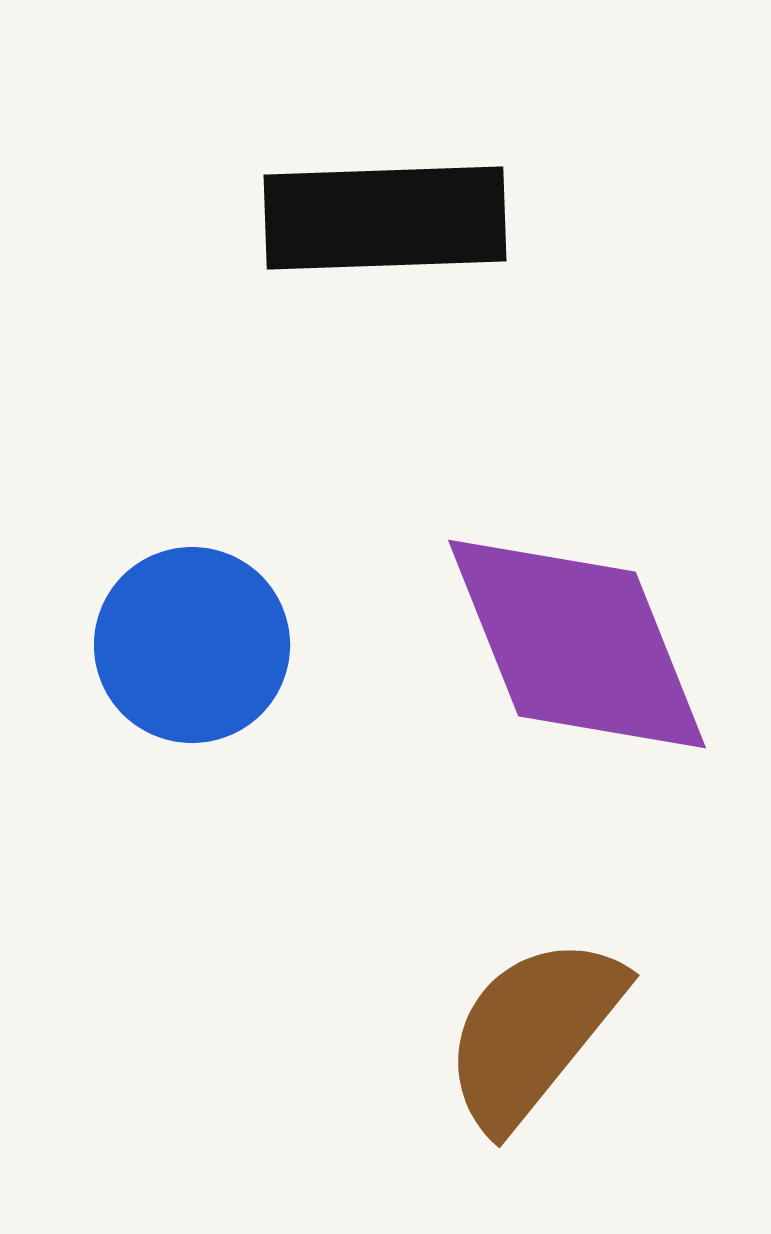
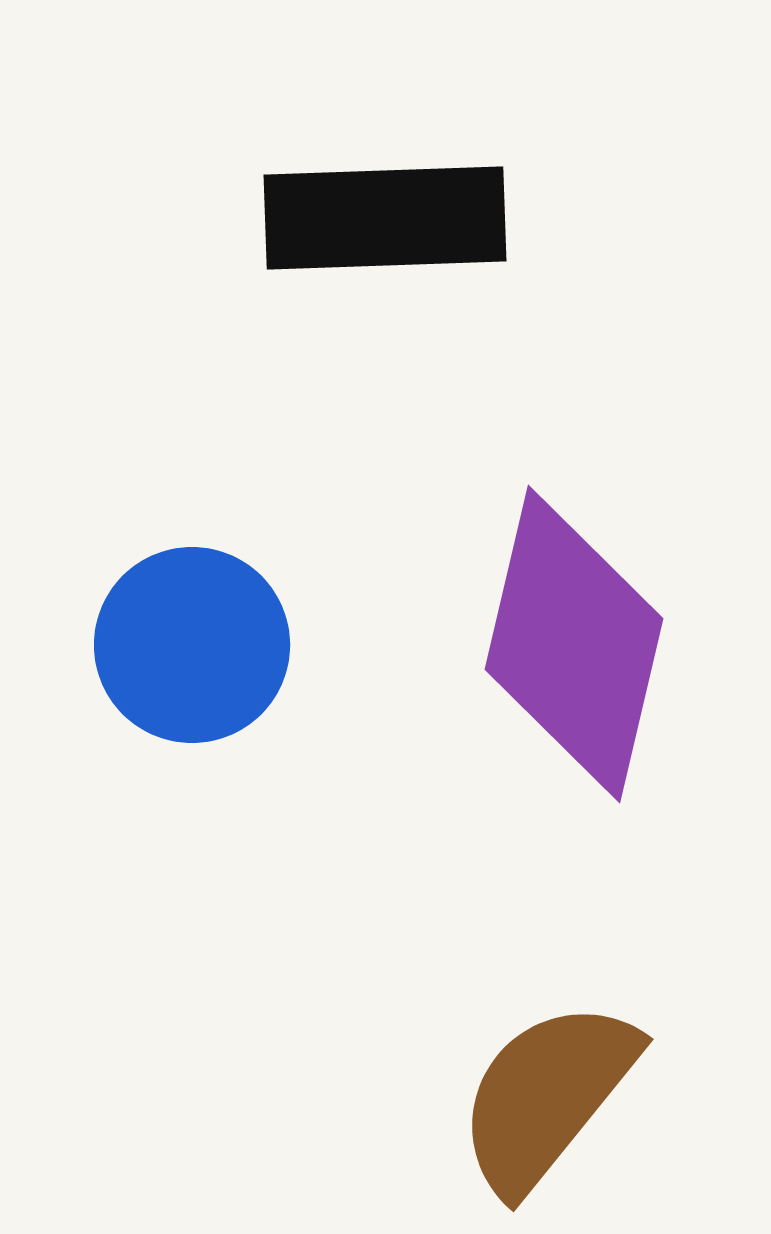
purple diamond: moved 3 px left; rotated 35 degrees clockwise
brown semicircle: moved 14 px right, 64 px down
